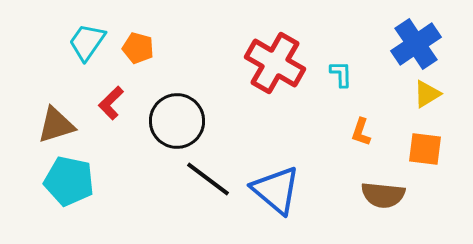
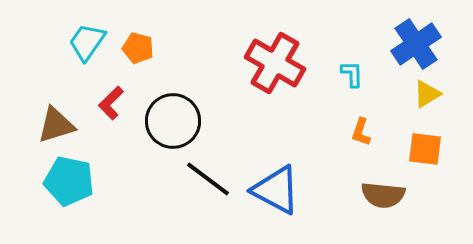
cyan L-shape: moved 11 px right
black circle: moved 4 px left
blue triangle: rotated 12 degrees counterclockwise
